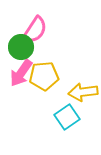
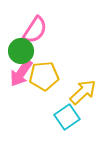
green circle: moved 4 px down
yellow arrow: rotated 144 degrees clockwise
